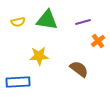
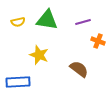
orange cross: rotated 32 degrees counterclockwise
yellow star: moved 1 px up; rotated 24 degrees clockwise
